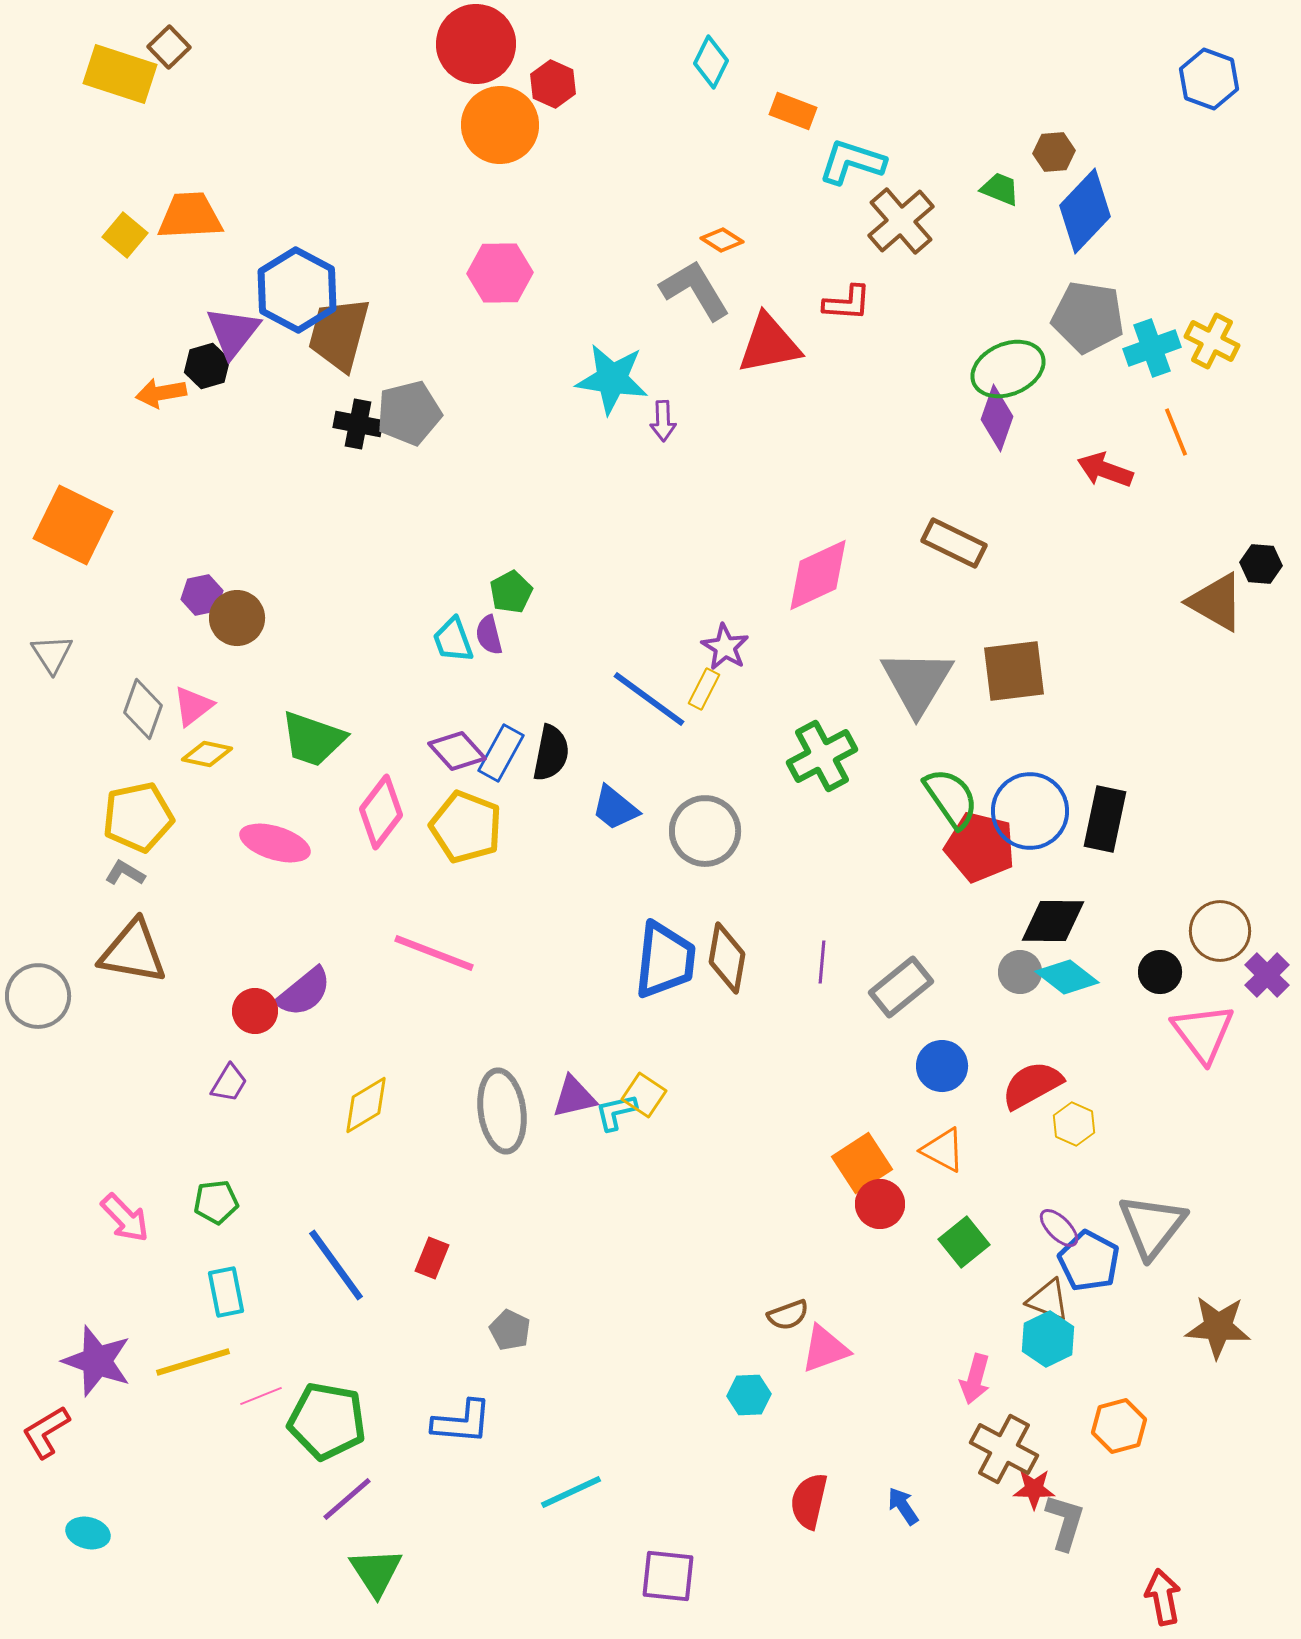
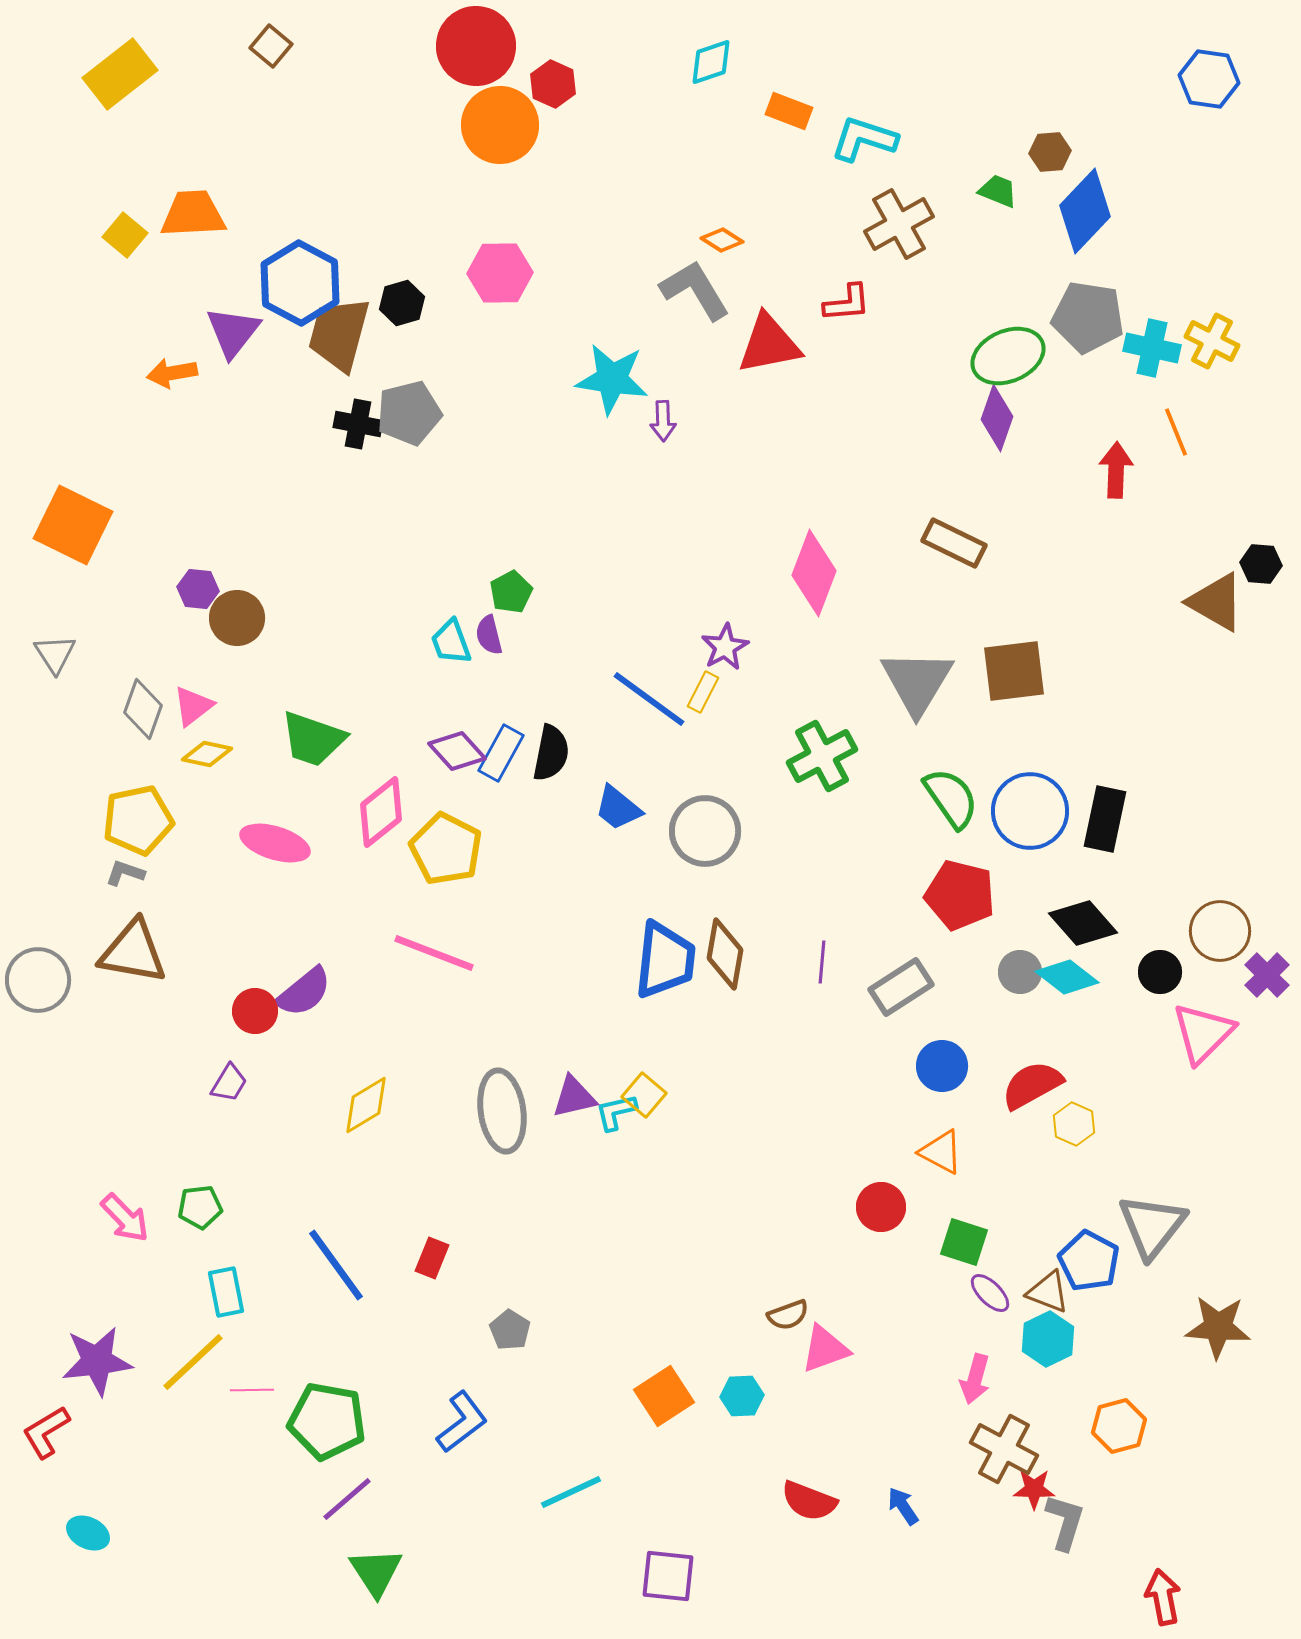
red circle at (476, 44): moved 2 px down
brown square at (169, 47): moved 102 px right, 1 px up; rotated 6 degrees counterclockwise
cyan diamond at (711, 62): rotated 45 degrees clockwise
yellow rectangle at (120, 74): rotated 56 degrees counterclockwise
blue hexagon at (1209, 79): rotated 12 degrees counterclockwise
orange rectangle at (793, 111): moved 4 px left
brown hexagon at (1054, 152): moved 4 px left
cyan L-shape at (852, 162): moved 12 px right, 23 px up
green trapezoid at (1000, 189): moved 2 px left, 2 px down
orange trapezoid at (190, 216): moved 3 px right, 2 px up
brown cross at (901, 221): moved 2 px left, 3 px down; rotated 12 degrees clockwise
blue hexagon at (297, 290): moved 3 px right, 7 px up
red L-shape at (847, 303): rotated 9 degrees counterclockwise
cyan cross at (1152, 348): rotated 32 degrees clockwise
black hexagon at (207, 366): moved 195 px right, 63 px up
green ellipse at (1008, 369): moved 13 px up
orange arrow at (161, 393): moved 11 px right, 20 px up
red arrow at (1105, 470): moved 11 px right; rotated 72 degrees clockwise
pink diamond at (818, 575): moved 4 px left, 2 px up; rotated 44 degrees counterclockwise
purple hexagon at (202, 595): moved 4 px left, 6 px up; rotated 18 degrees clockwise
cyan trapezoid at (453, 640): moved 2 px left, 2 px down
purple star at (725, 647): rotated 12 degrees clockwise
gray triangle at (52, 654): moved 3 px right
yellow rectangle at (704, 689): moved 1 px left, 3 px down
blue trapezoid at (615, 808): moved 3 px right
pink diamond at (381, 812): rotated 14 degrees clockwise
yellow pentagon at (138, 817): moved 3 px down
yellow pentagon at (466, 827): moved 20 px left, 22 px down; rotated 6 degrees clockwise
red pentagon at (980, 847): moved 20 px left, 48 px down
gray L-shape at (125, 873): rotated 12 degrees counterclockwise
black diamond at (1053, 921): moved 30 px right, 2 px down; rotated 48 degrees clockwise
brown diamond at (727, 958): moved 2 px left, 4 px up
gray rectangle at (901, 987): rotated 6 degrees clockwise
gray circle at (38, 996): moved 16 px up
pink triangle at (1203, 1033): rotated 22 degrees clockwise
yellow square at (644, 1095): rotated 6 degrees clockwise
orange triangle at (943, 1150): moved 2 px left, 2 px down
orange square at (862, 1163): moved 198 px left, 233 px down
green pentagon at (216, 1202): moved 16 px left, 5 px down
red circle at (880, 1204): moved 1 px right, 3 px down
purple ellipse at (1059, 1228): moved 69 px left, 65 px down
green square at (964, 1242): rotated 33 degrees counterclockwise
brown triangle at (1048, 1300): moved 8 px up
gray pentagon at (510, 1330): rotated 6 degrees clockwise
purple star at (97, 1361): rotated 26 degrees counterclockwise
yellow line at (193, 1362): rotated 26 degrees counterclockwise
cyan hexagon at (749, 1395): moved 7 px left, 1 px down
pink line at (261, 1396): moved 9 px left, 6 px up; rotated 21 degrees clockwise
blue L-shape at (462, 1422): rotated 42 degrees counterclockwise
red semicircle at (809, 1501): rotated 82 degrees counterclockwise
cyan ellipse at (88, 1533): rotated 12 degrees clockwise
